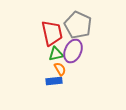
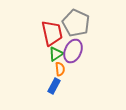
gray pentagon: moved 2 px left, 2 px up
green triangle: rotated 21 degrees counterclockwise
orange semicircle: rotated 24 degrees clockwise
blue rectangle: moved 5 px down; rotated 56 degrees counterclockwise
